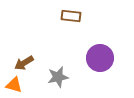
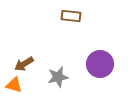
purple circle: moved 6 px down
brown arrow: moved 1 px down
